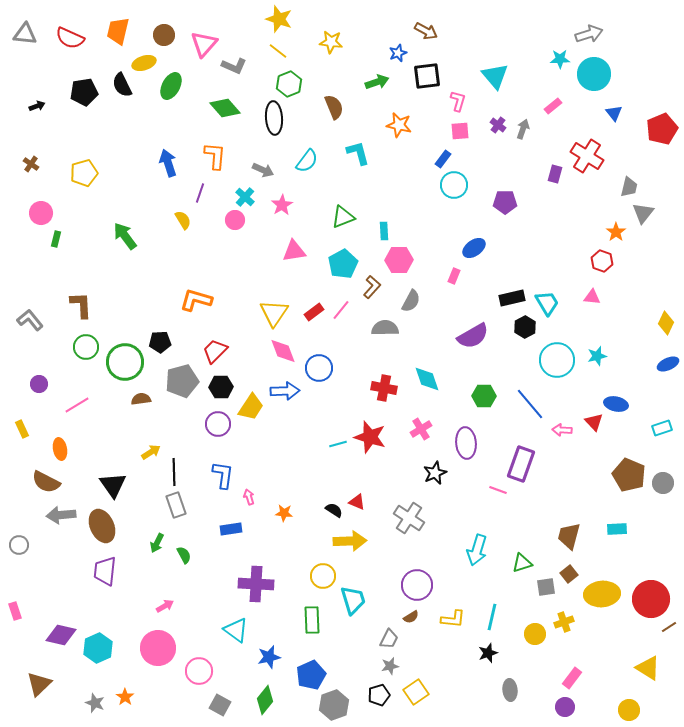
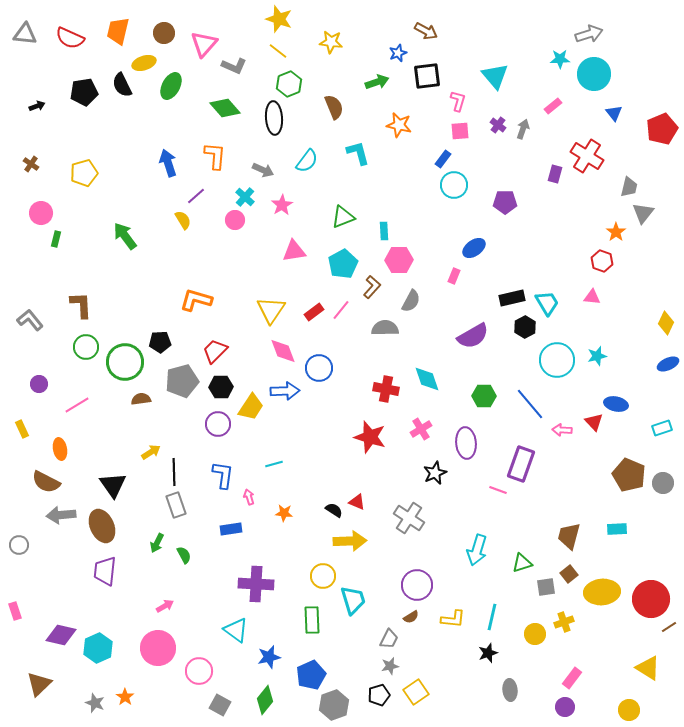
brown circle at (164, 35): moved 2 px up
purple line at (200, 193): moved 4 px left, 3 px down; rotated 30 degrees clockwise
yellow triangle at (274, 313): moved 3 px left, 3 px up
red cross at (384, 388): moved 2 px right, 1 px down
cyan line at (338, 444): moved 64 px left, 20 px down
yellow ellipse at (602, 594): moved 2 px up
